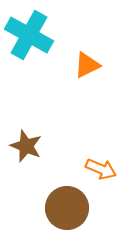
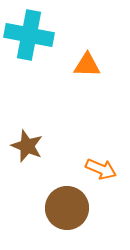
cyan cross: rotated 18 degrees counterclockwise
orange triangle: rotated 28 degrees clockwise
brown star: moved 1 px right
